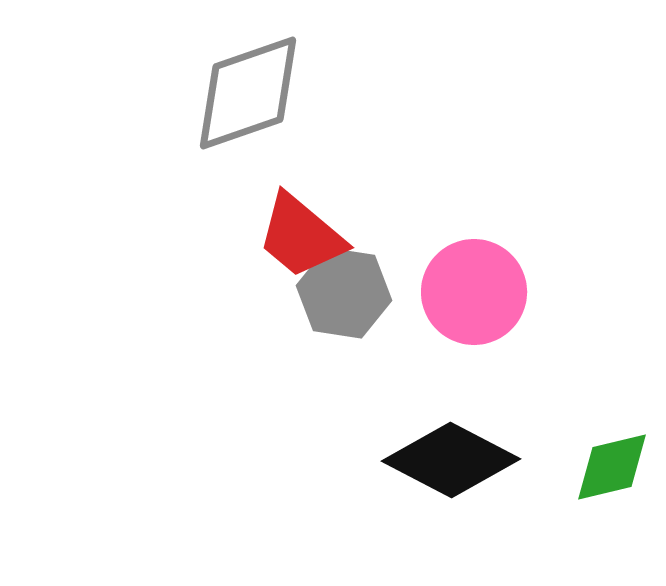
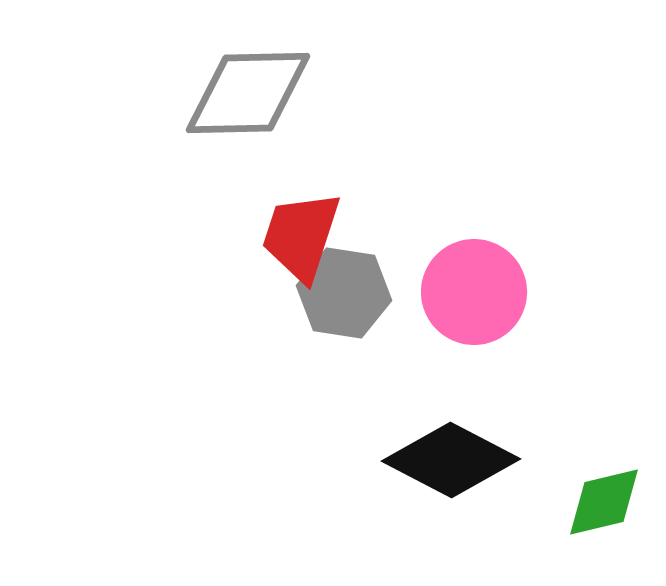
gray diamond: rotated 18 degrees clockwise
red trapezoid: rotated 68 degrees clockwise
green diamond: moved 8 px left, 35 px down
